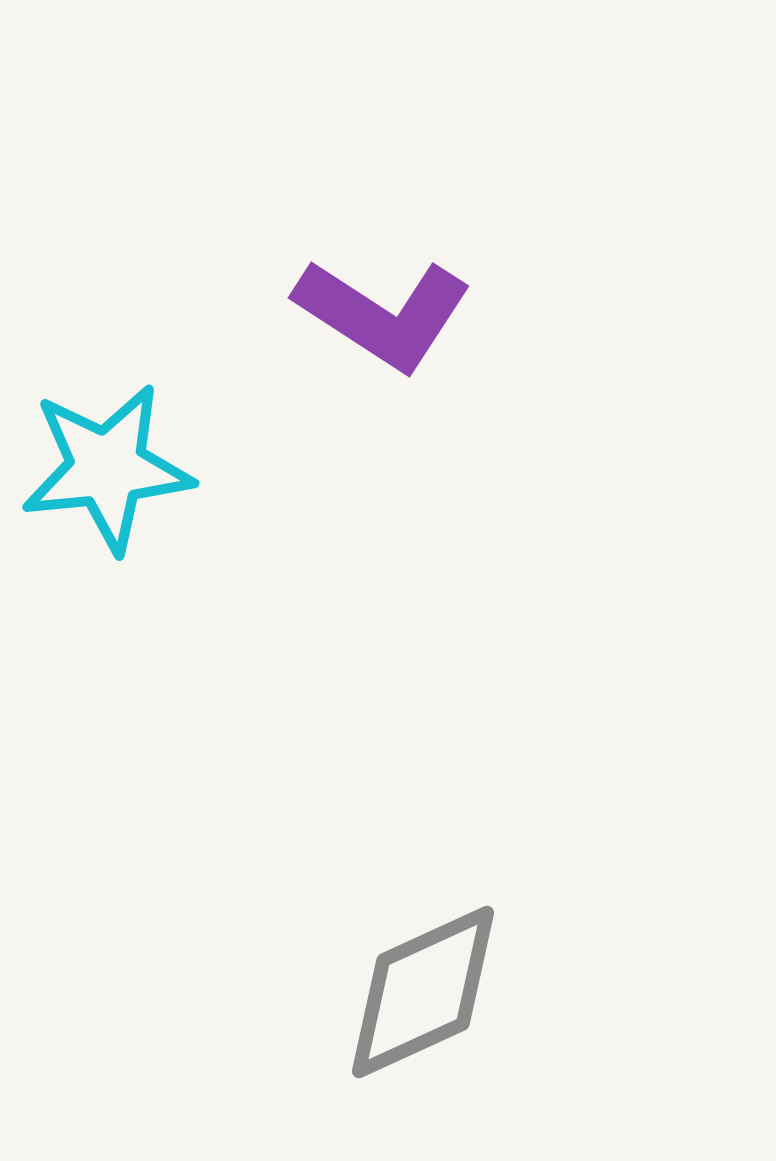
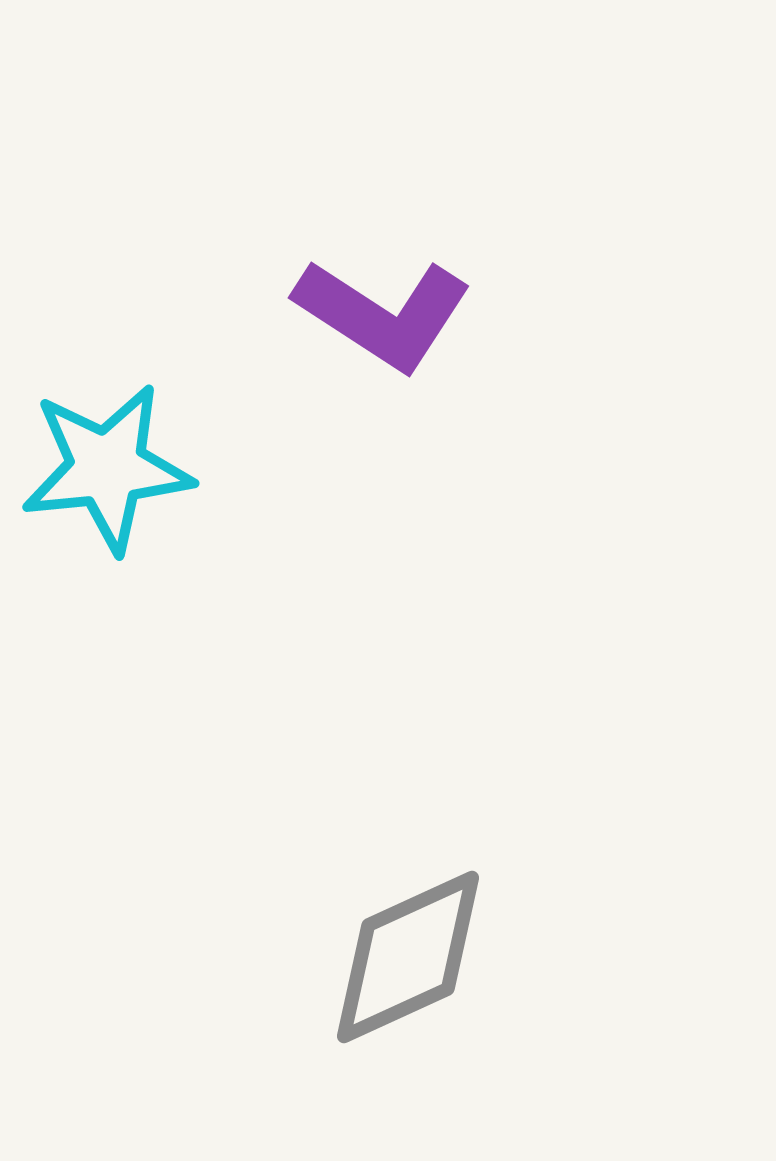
gray diamond: moved 15 px left, 35 px up
